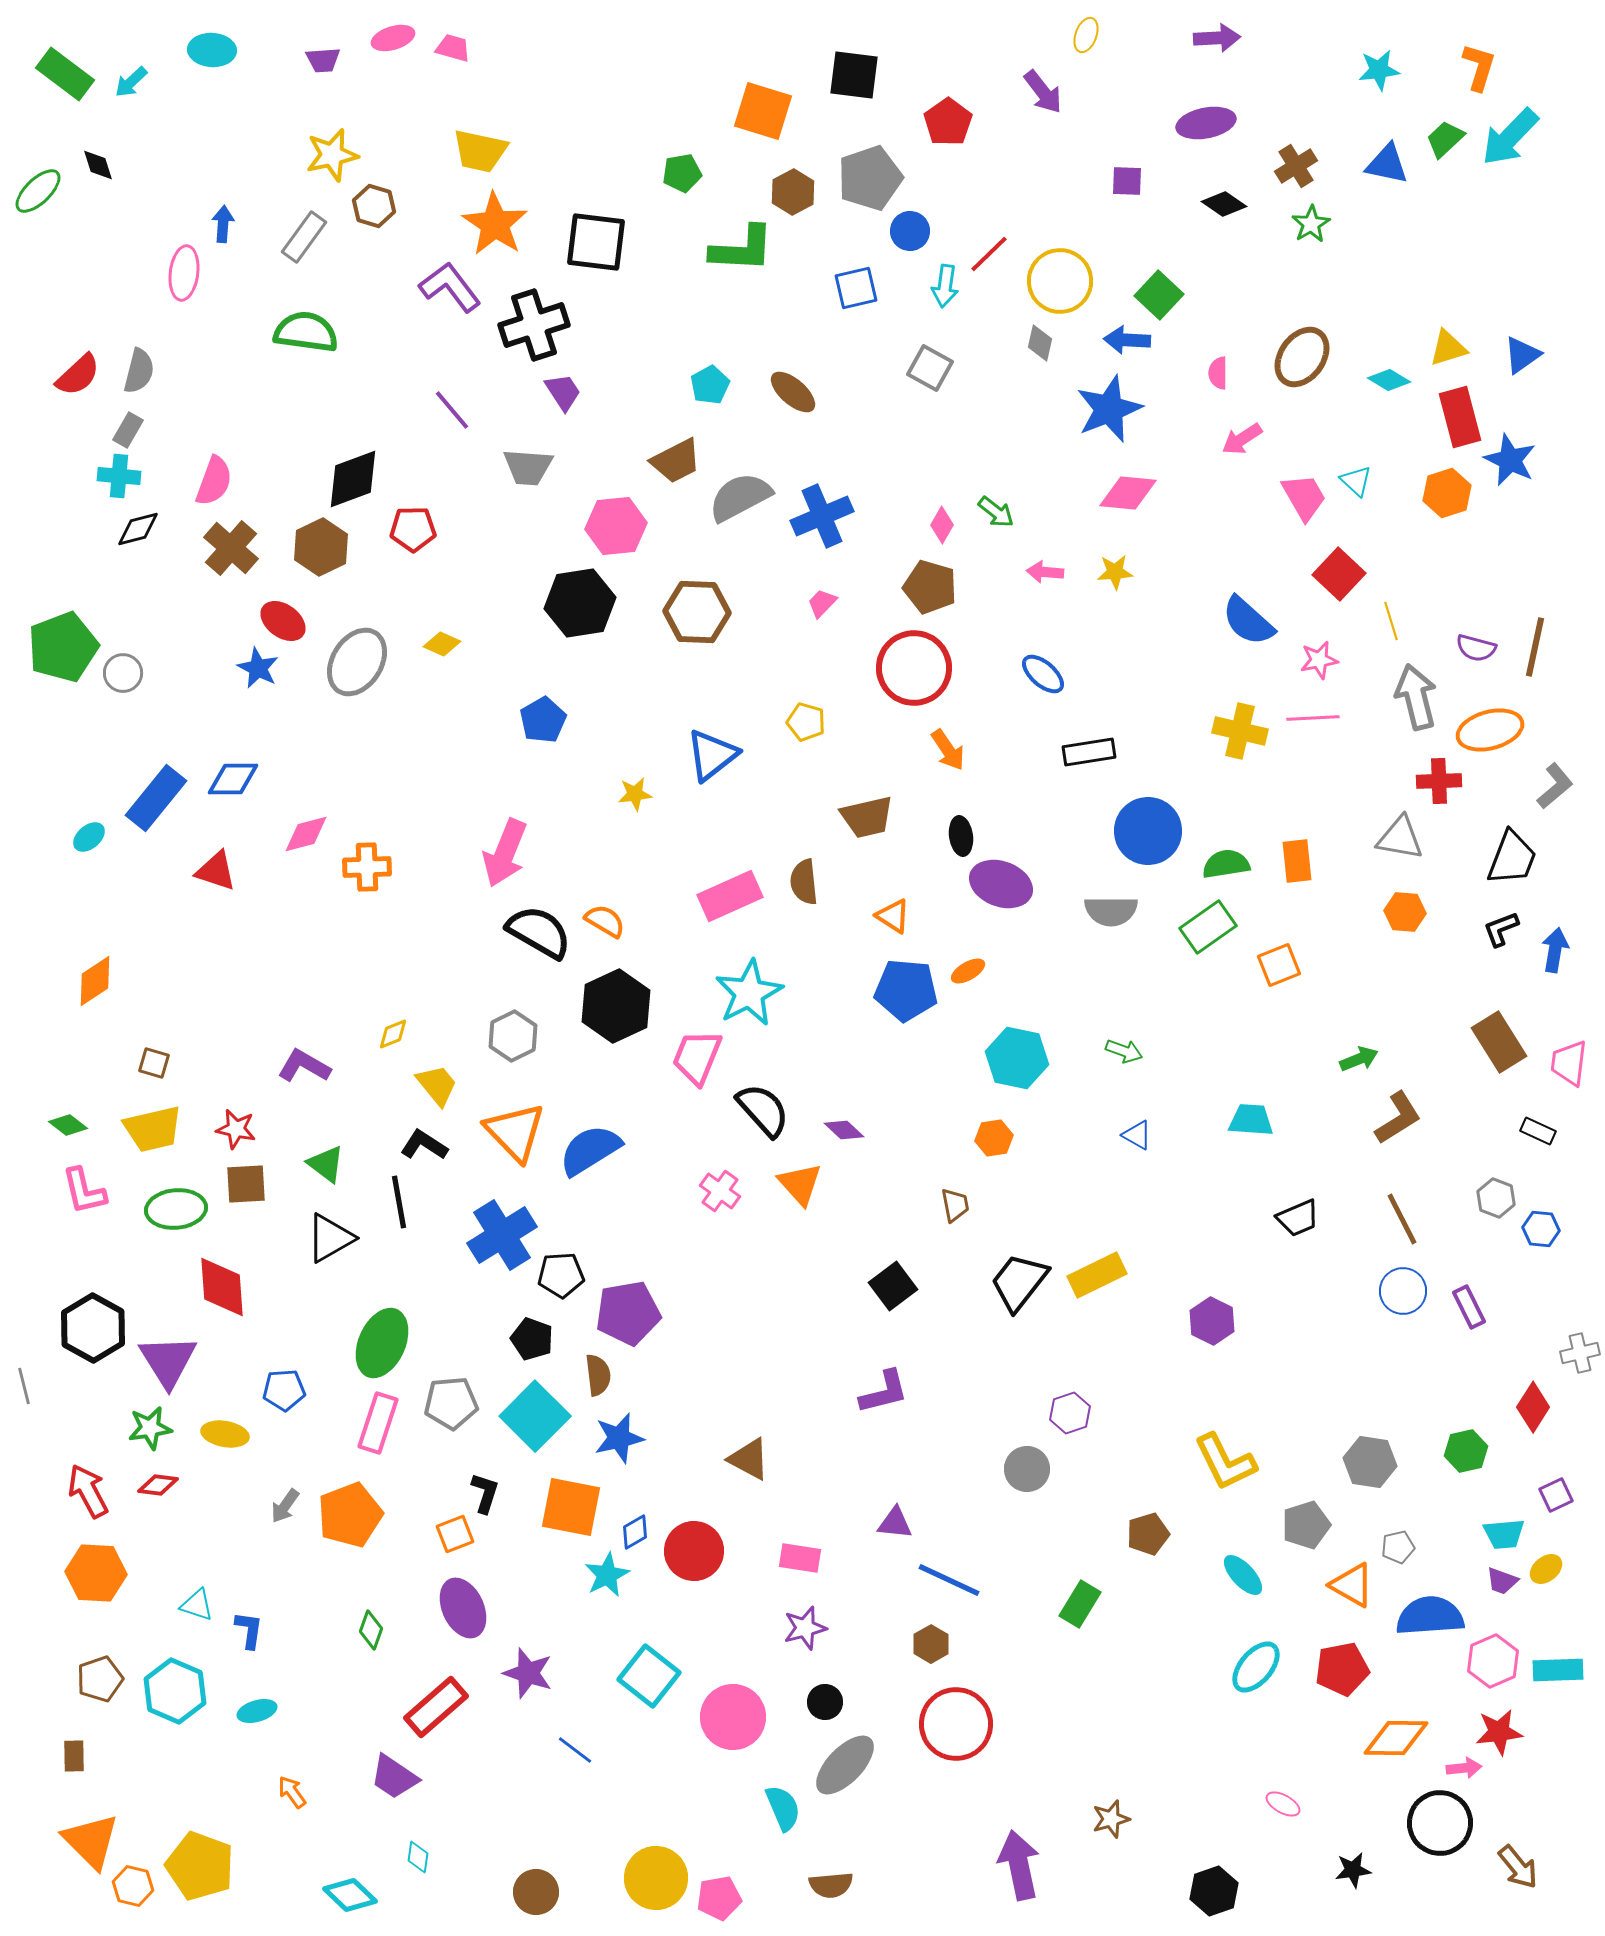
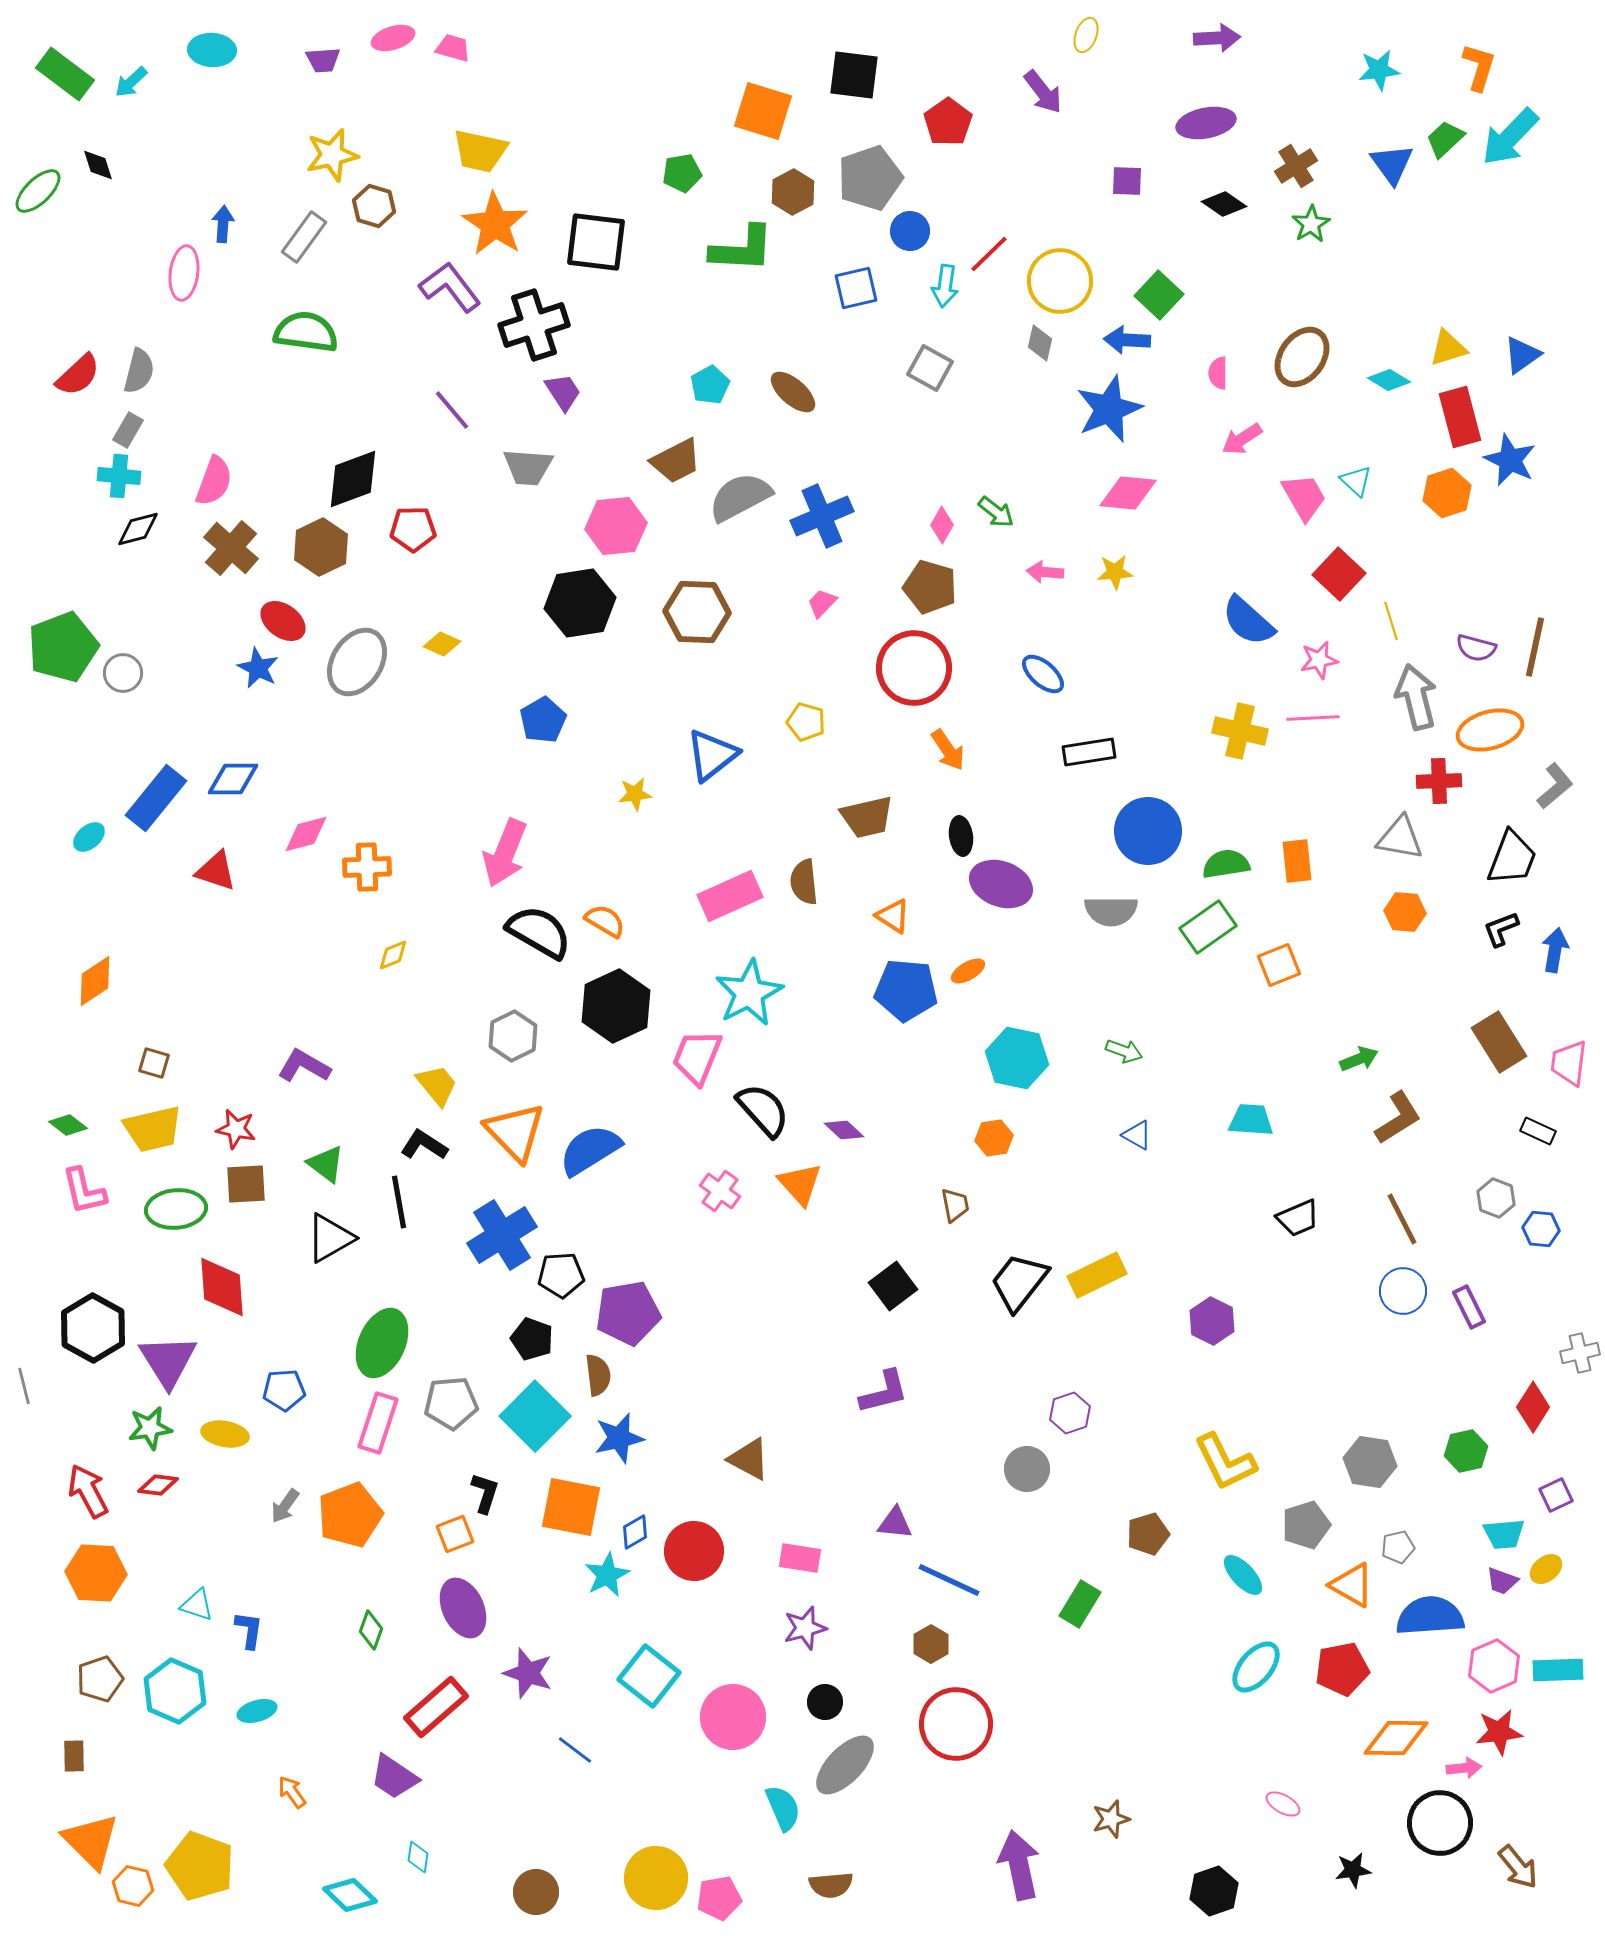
blue triangle at (1387, 164): moved 5 px right; rotated 42 degrees clockwise
yellow diamond at (393, 1034): moved 79 px up
pink hexagon at (1493, 1661): moved 1 px right, 5 px down
